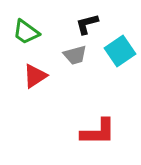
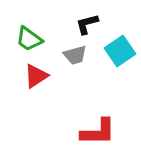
green trapezoid: moved 3 px right, 7 px down
red triangle: moved 1 px right
